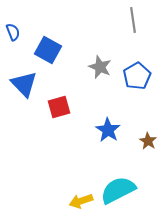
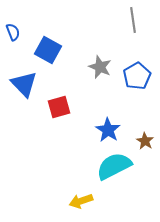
brown star: moved 3 px left
cyan semicircle: moved 4 px left, 24 px up
